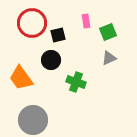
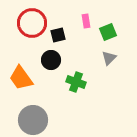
gray triangle: rotated 21 degrees counterclockwise
